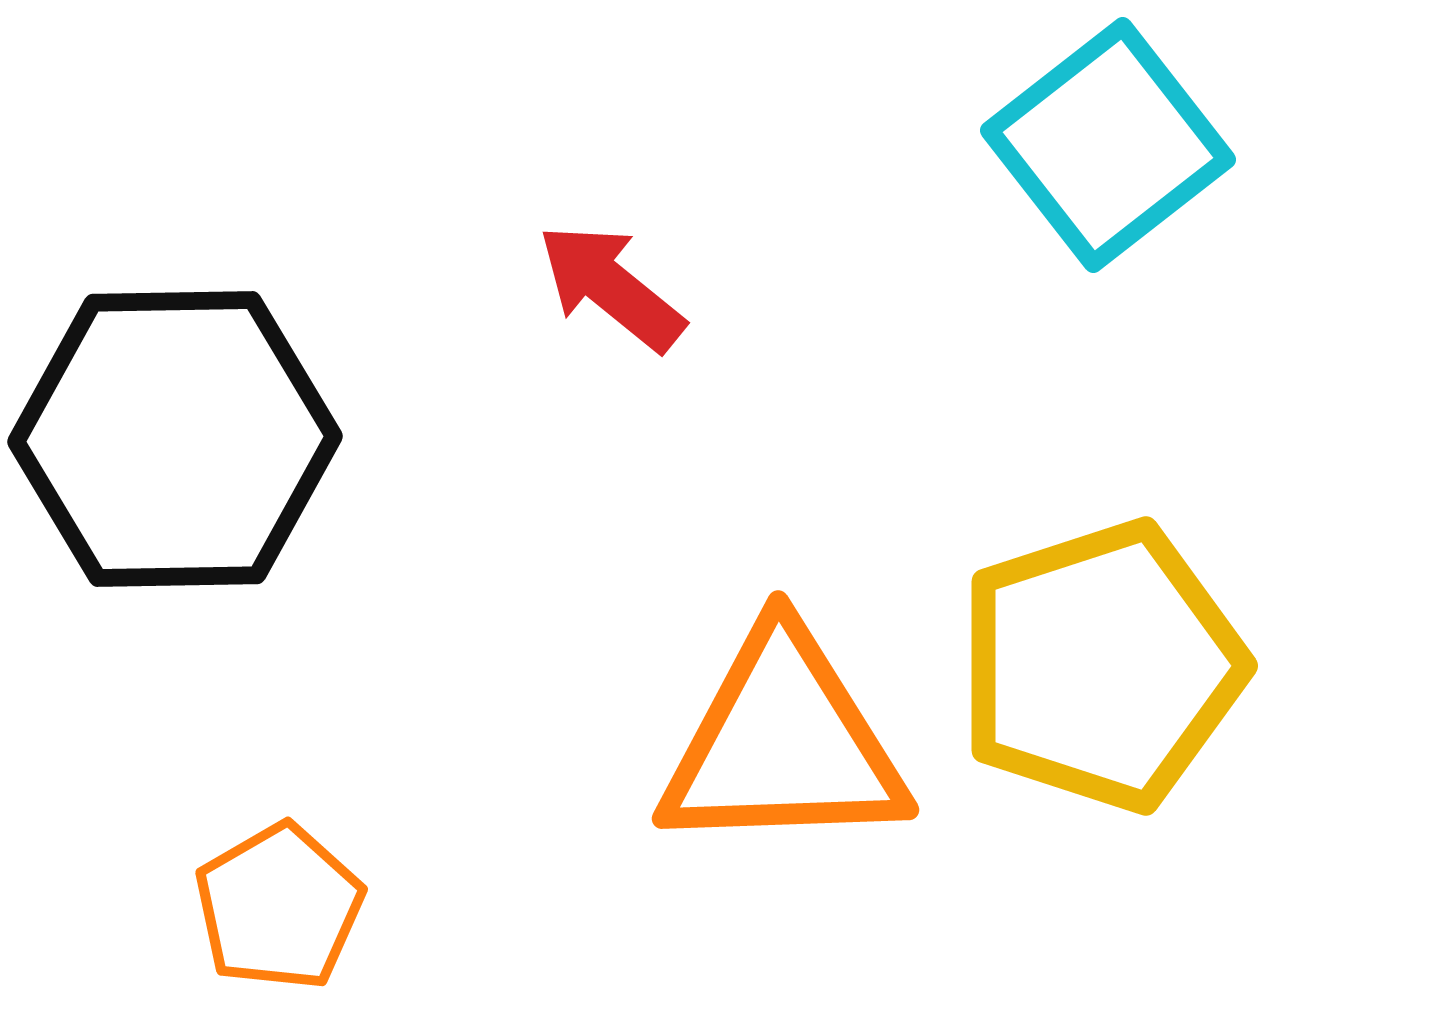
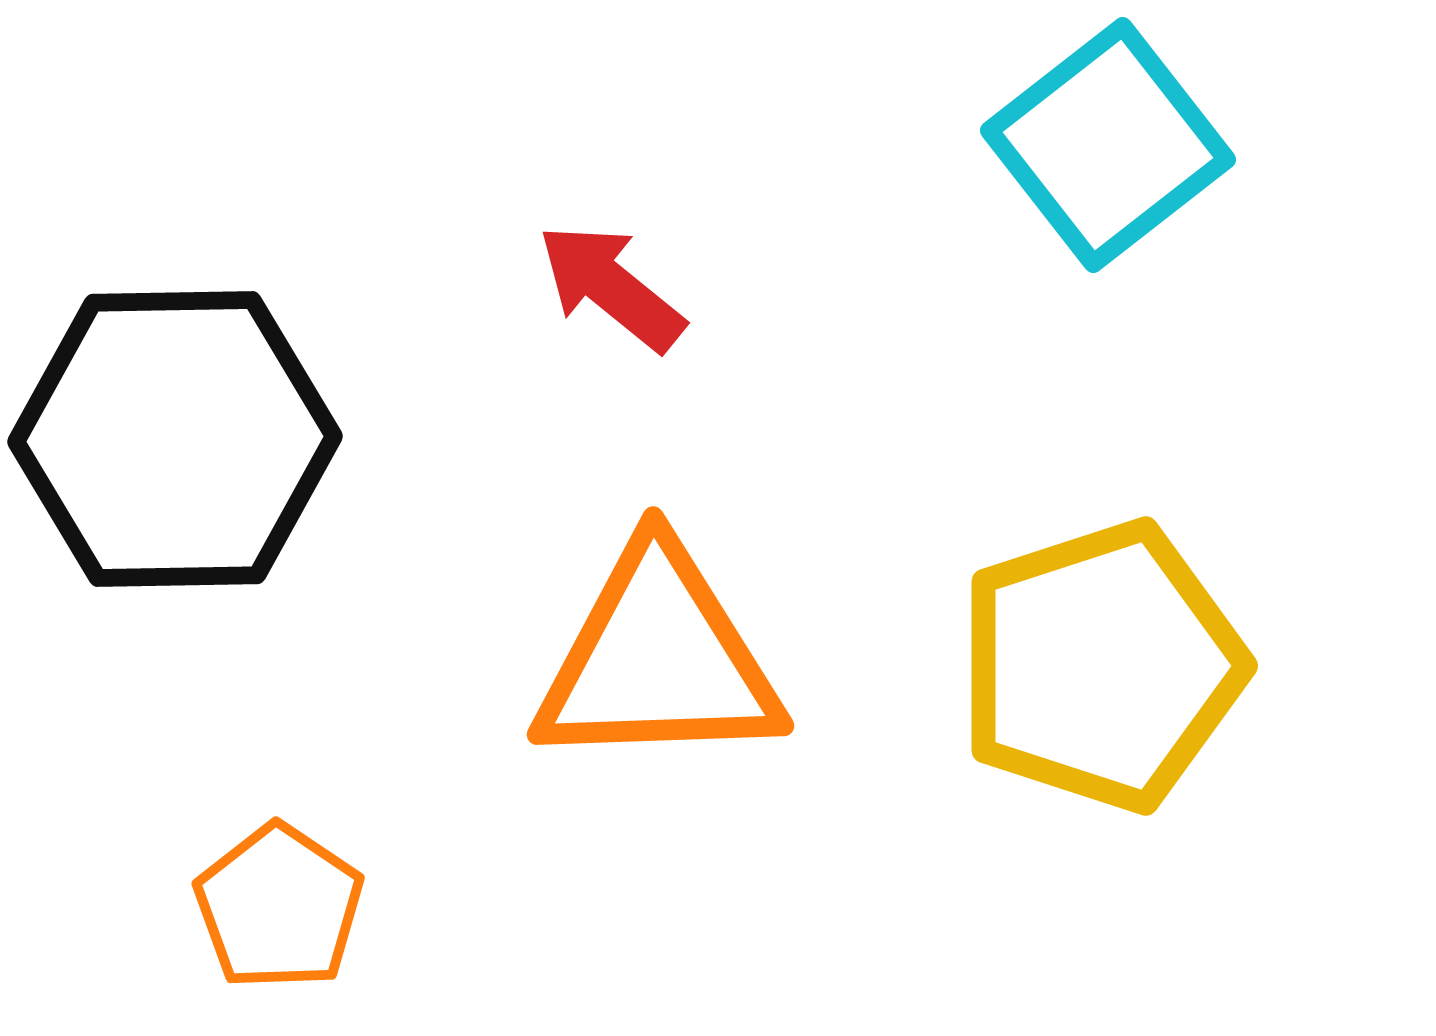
orange triangle: moved 125 px left, 84 px up
orange pentagon: rotated 8 degrees counterclockwise
